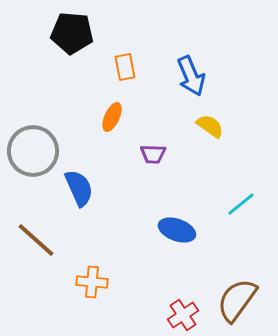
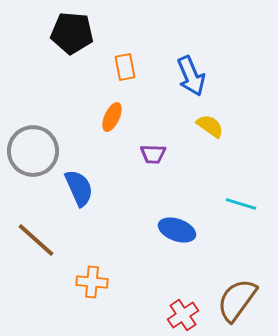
cyan line: rotated 56 degrees clockwise
